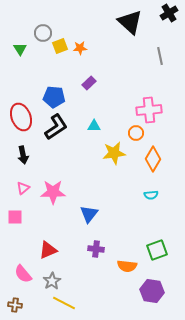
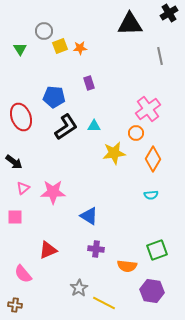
black triangle: moved 2 px down; rotated 44 degrees counterclockwise
gray circle: moved 1 px right, 2 px up
purple rectangle: rotated 64 degrees counterclockwise
pink cross: moved 1 px left, 1 px up; rotated 30 degrees counterclockwise
black L-shape: moved 10 px right
black arrow: moved 9 px left, 7 px down; rotated 42 degrees counterclockwise
blue triangle: moved 2 px down; rotated 36 degrees counterclockwise
gray star: moved 27 px right, 7 px down
yellow line: moved 40 px right
